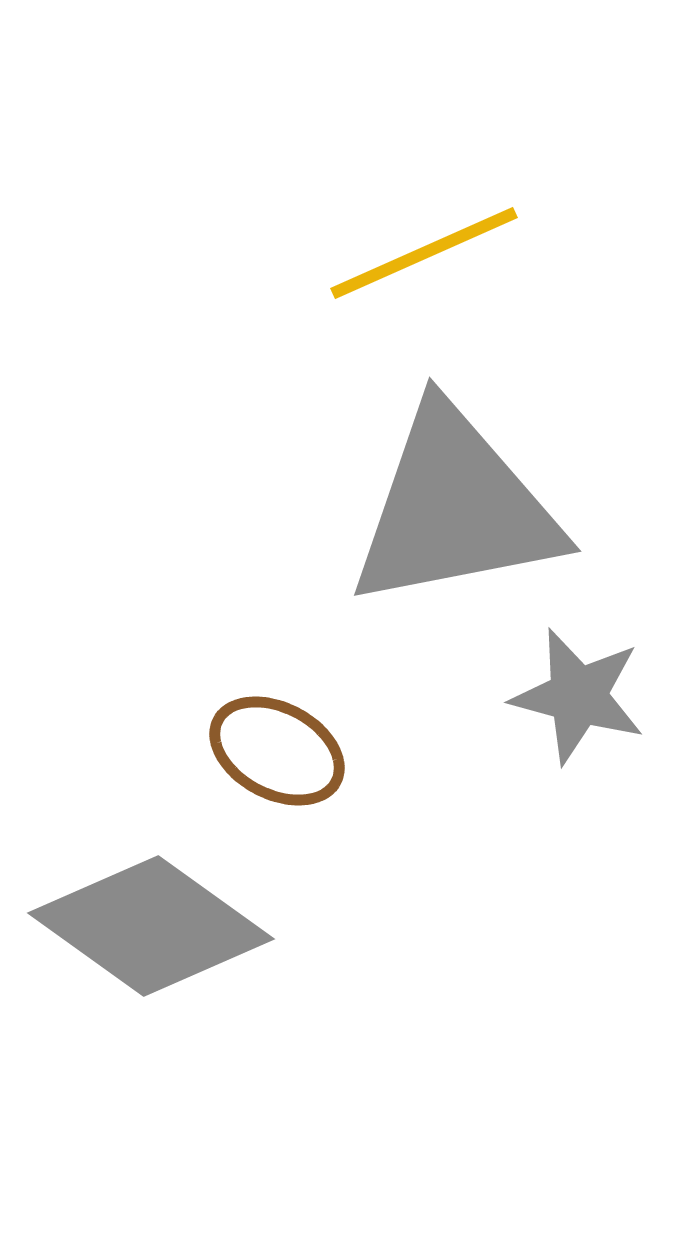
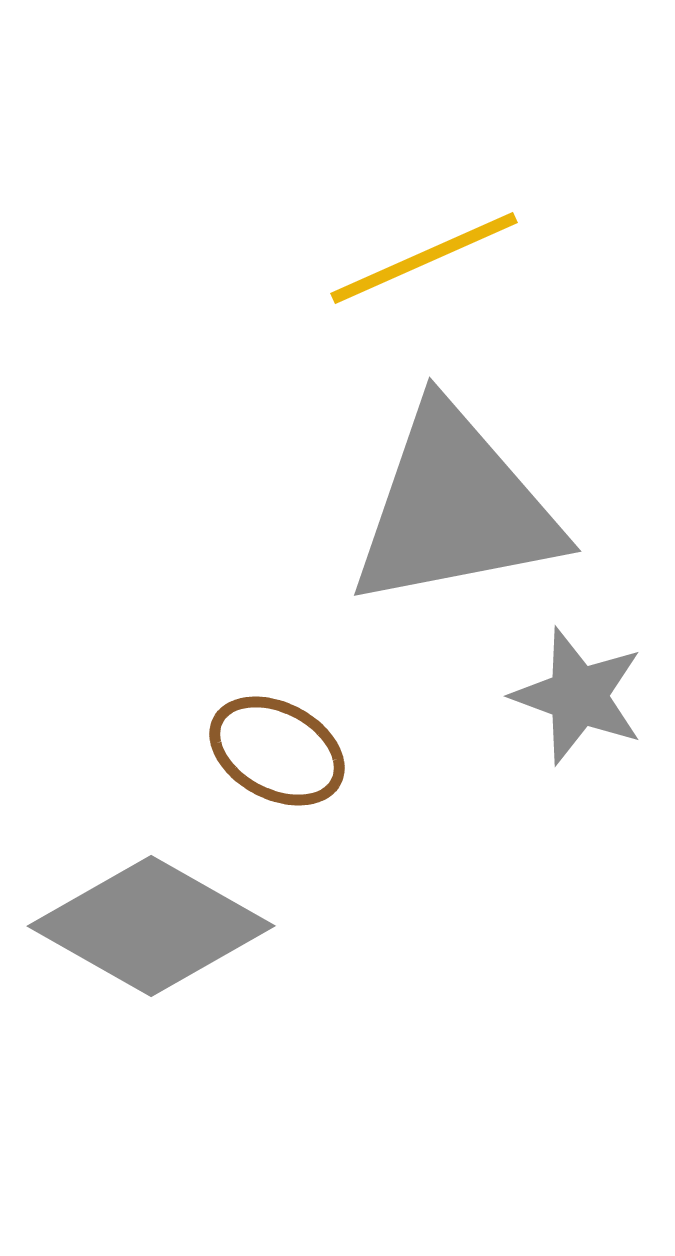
yellow line: moved 5 px down
gray star: rotated 5 degrees clockwise
gray diamond: rotated 6 degrees counterclockwise
